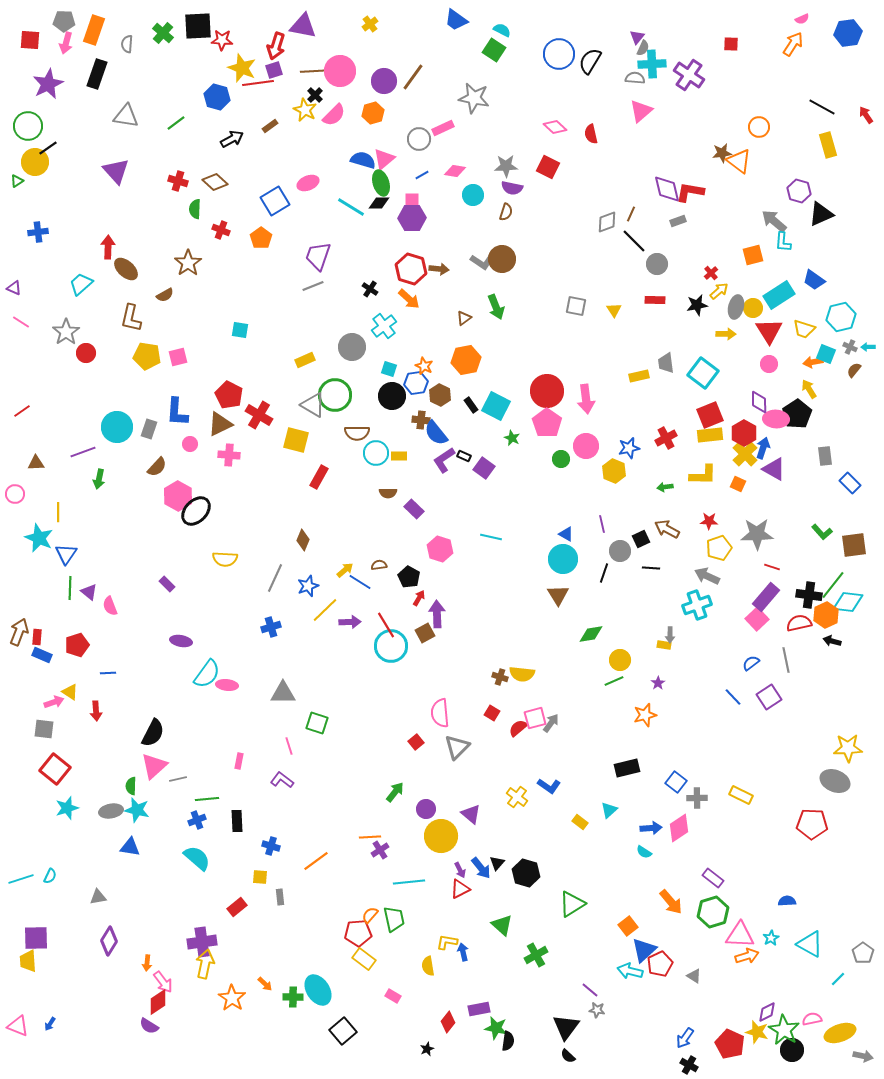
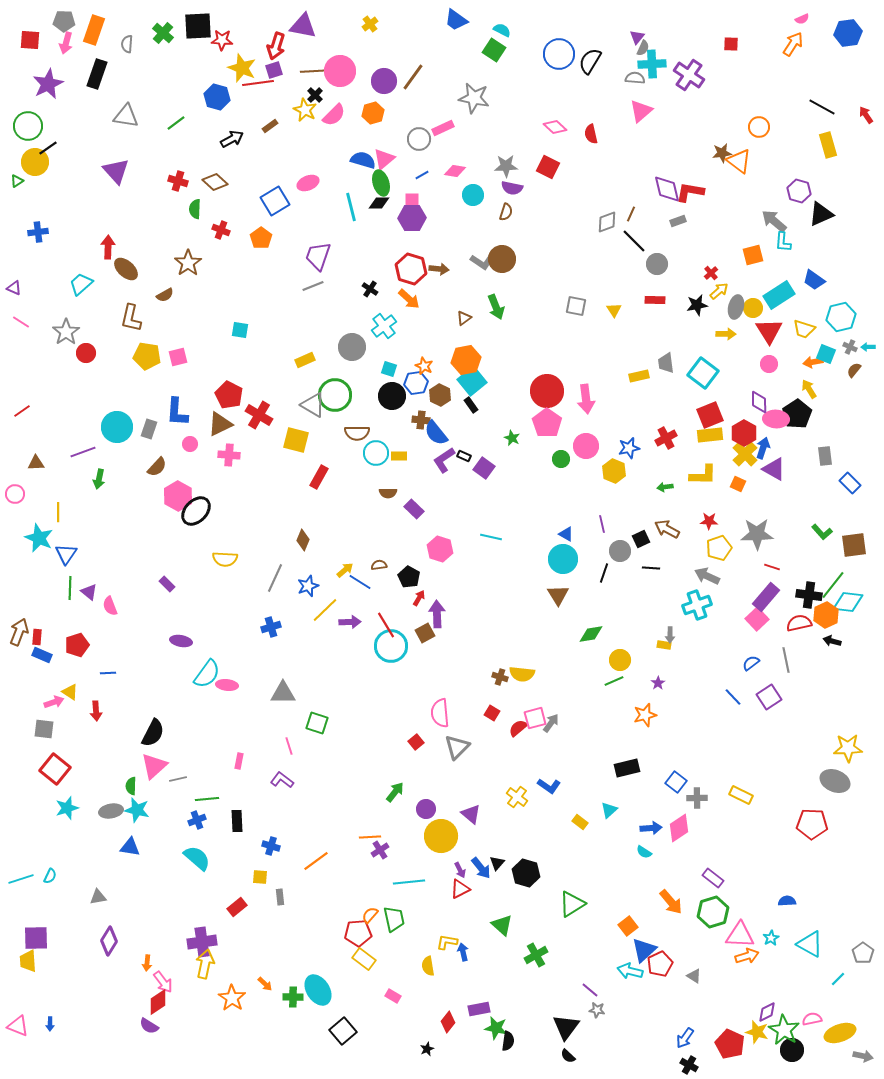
cyan line at (351, 207): rotated 44 degrees clockwise
cyan square at (496, 406): moved 24 px left, 25 px up; rotated 24 degrees clockwise
blue arrow at (50, 1024): rotated 32 degrees counterclockwise
